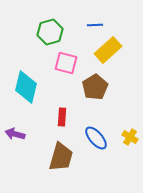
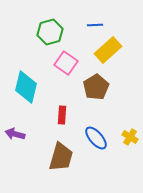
pink square: rotated 20 degrees clockwise
brown pentagon: moved 1 px right
red rectangle: moved 2 px up
